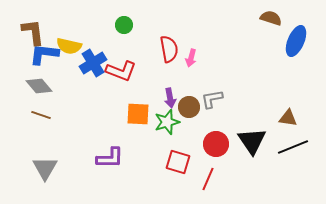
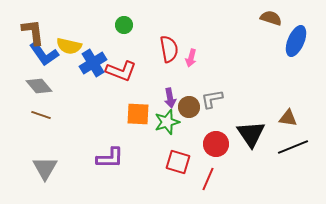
blue L-shape: rotated 132 degrees counterclockwise
black triangle: moved 1 px left, 7 px up
